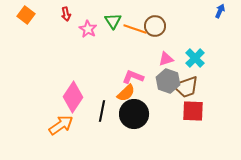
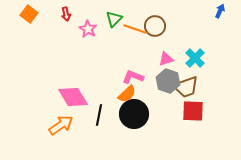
orange square: moved 3 px right, 1 px up
green triangle: moved 1 px right, 2 px up; rotated 18 degrees clockwise
orange semicircle: moved 1 px right, 1 px down
pink diamond: rotated 64 degrees counterclockwise
black line: moved 3 px left, 4 px down
